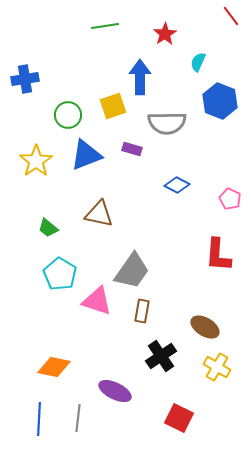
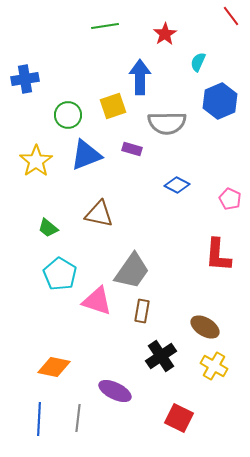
blue hexagon: rotated 16 degrees clockwise
yellow cross: moved 3 px left, 1 px up
